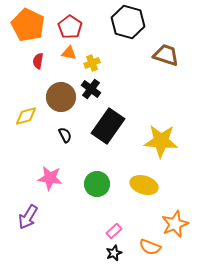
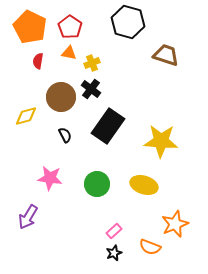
orange pentagon: moved 2 px right, 2 px down
